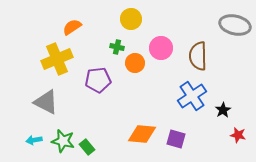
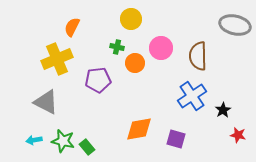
orange semicircle: rotated 30 degrees counterclockwise
orange diamond: moved 3 px left, 5 px up; rotated 16 degrees counterclockwise
